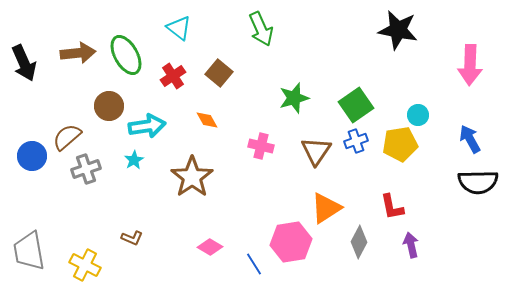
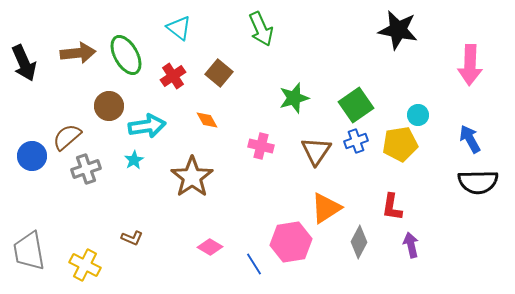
red L-shape: rotated 20 degrees clockwise
